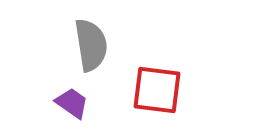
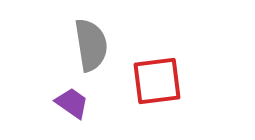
red square: moved 9 px up; rotated 14 degrees counterclockwise
